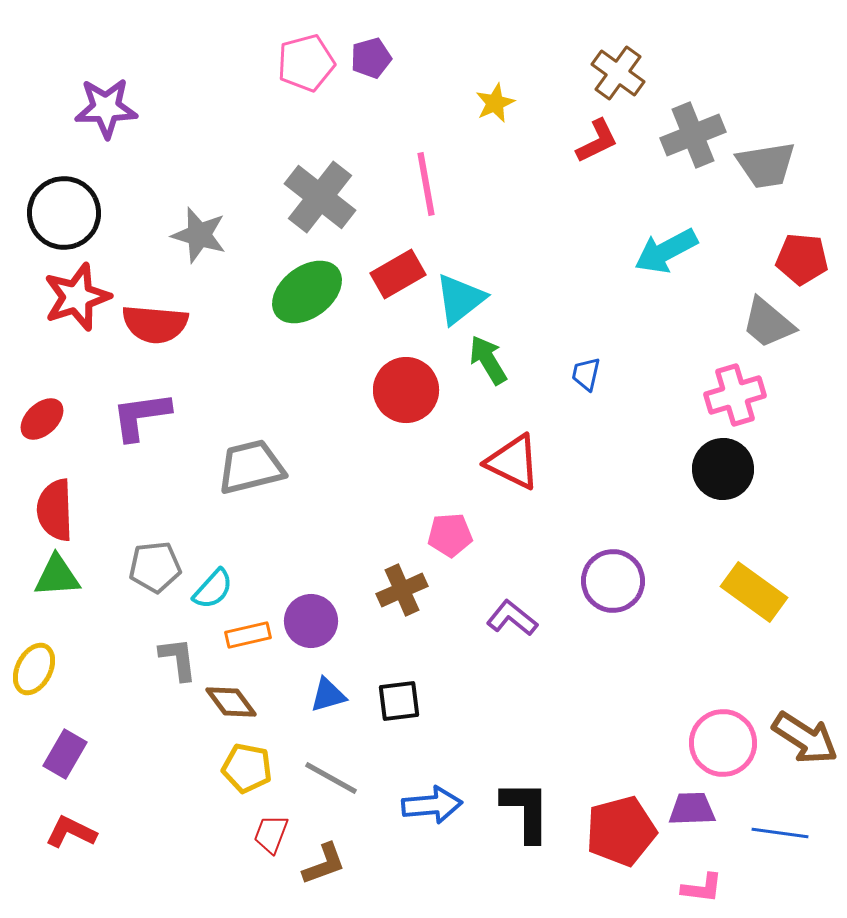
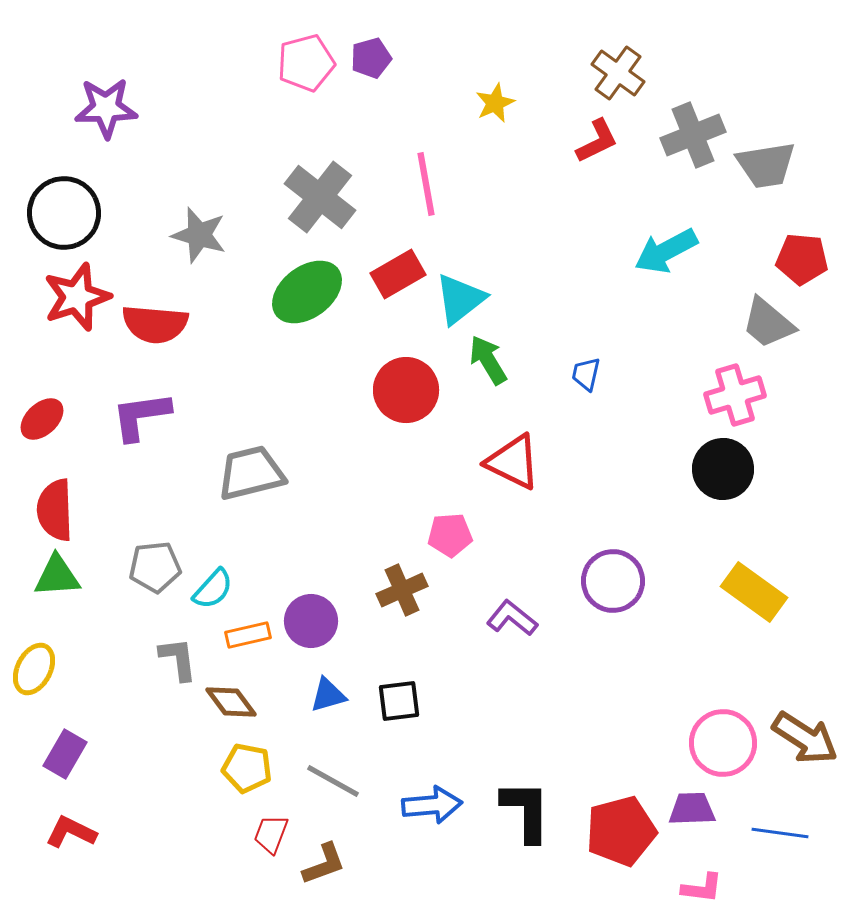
gray trapezoid at (251, 467): moved 6 px down
gray line at (331, 778): moved 2 px right, 3 px down
